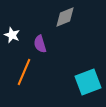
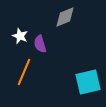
white star: moved 8 px right, 1 px down
cyan square: rotated 8 degrees clockwise
